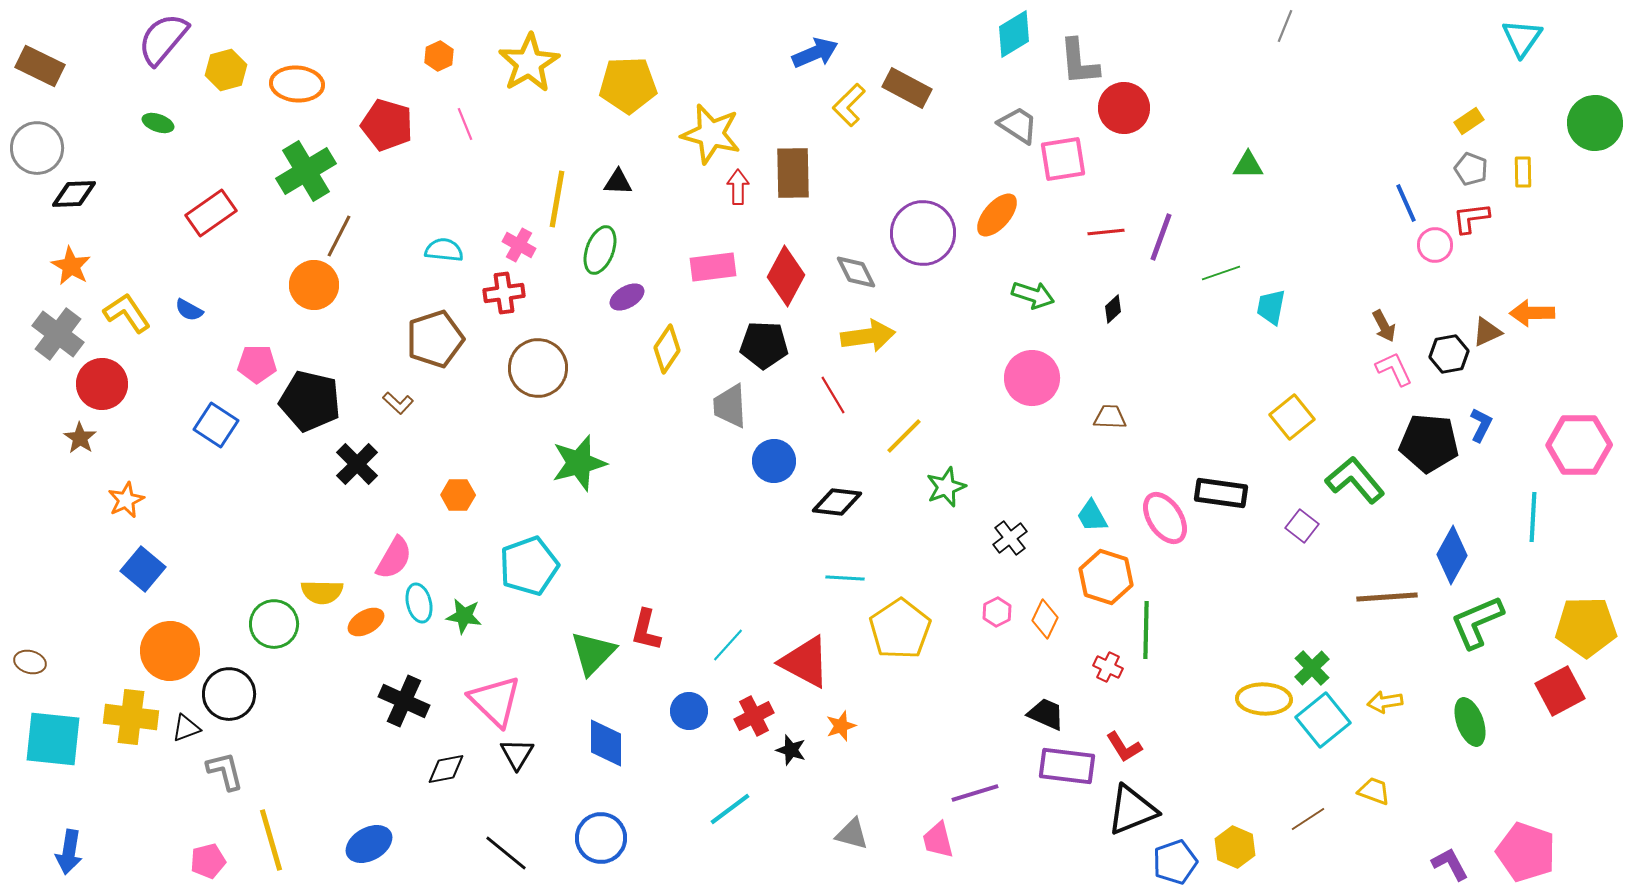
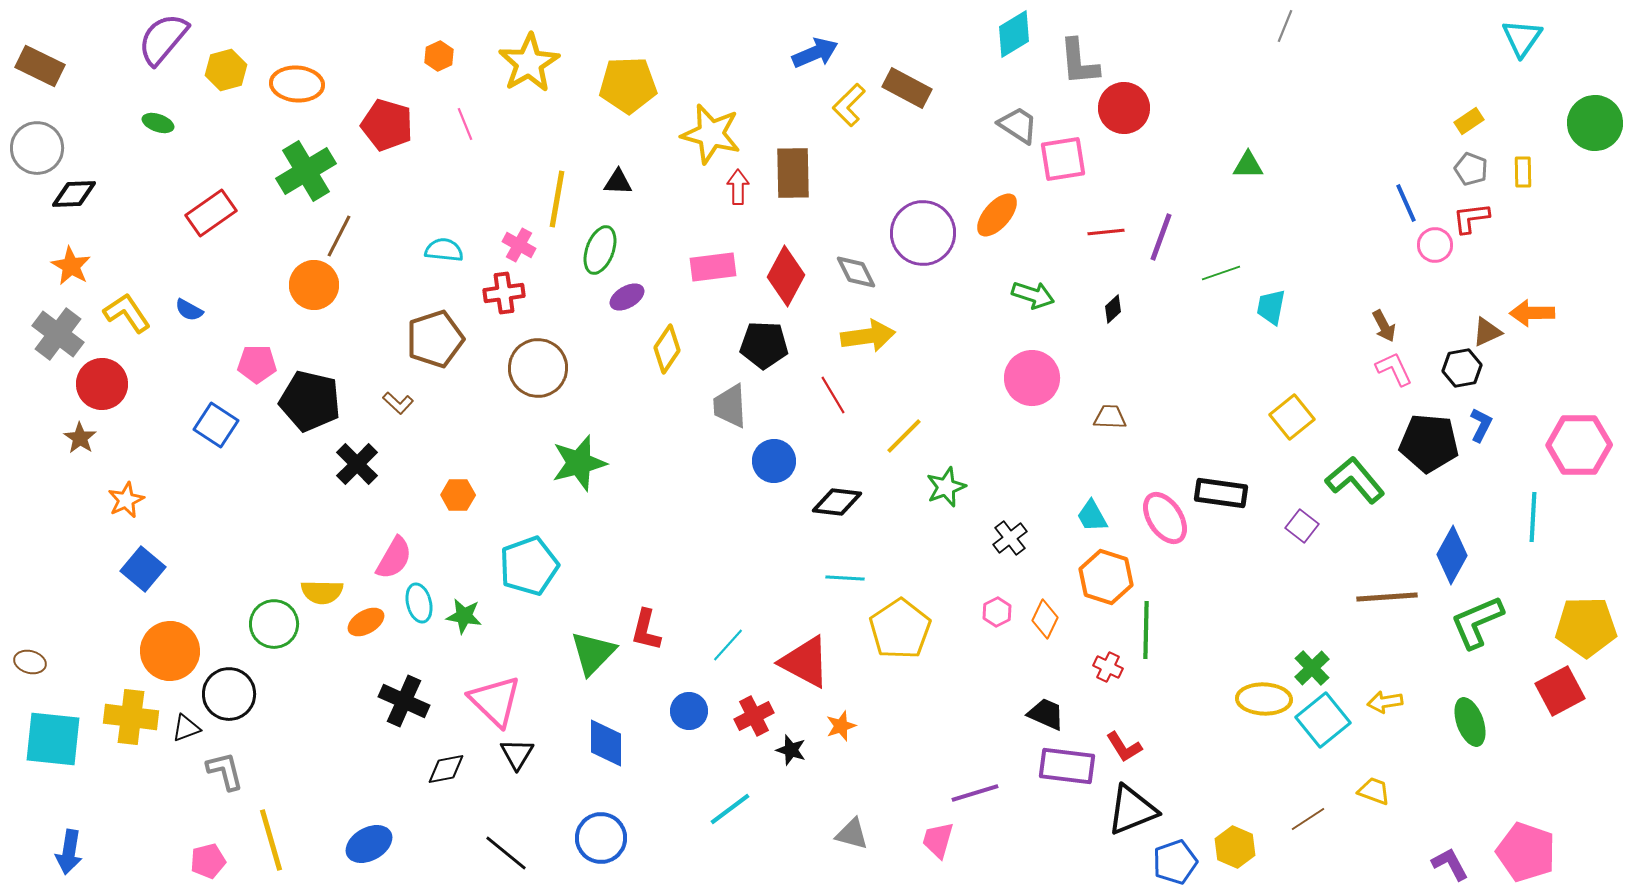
black hexagon at (1449, 354): moved 13 px right, 14 px down
pink trapezoid at (938, 840): rotated 30 degrees clockwise
